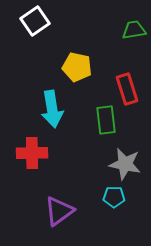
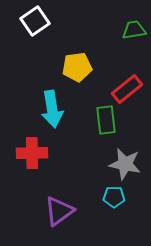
yellow pentagon: rotated 20 degrees counterclockwise
red rectangle: rotated 68 degrees clockwise
